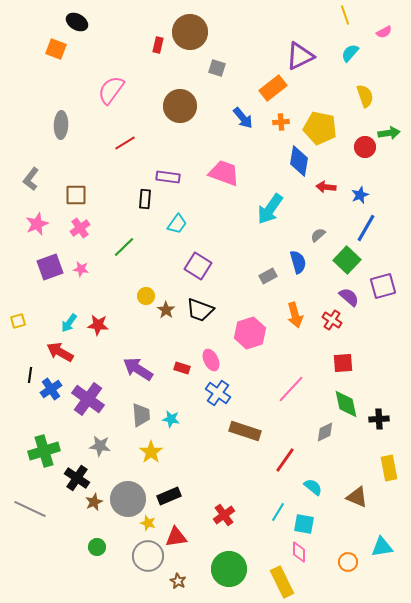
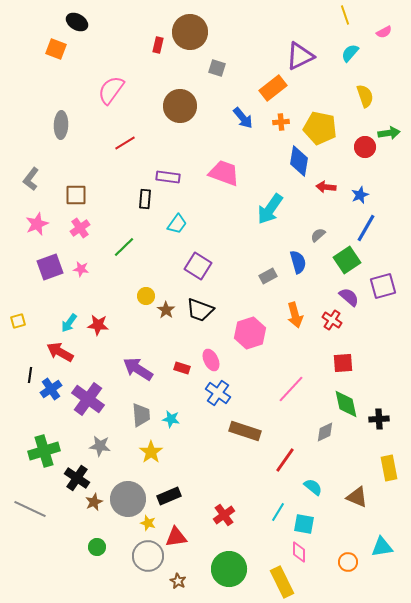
green square at (347, 260): rotated 12 degrees clockwise
